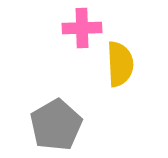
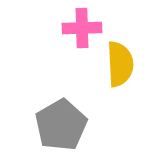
gray pentagon: moved 5 px right
